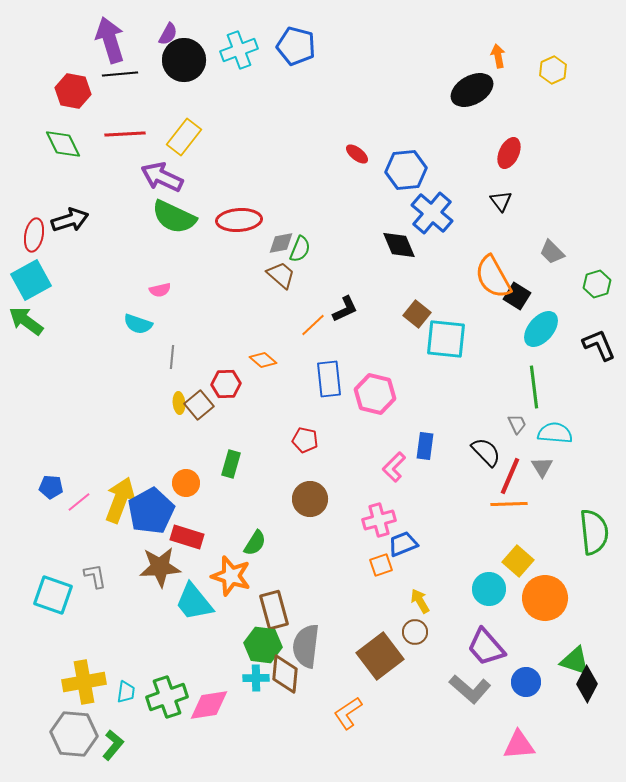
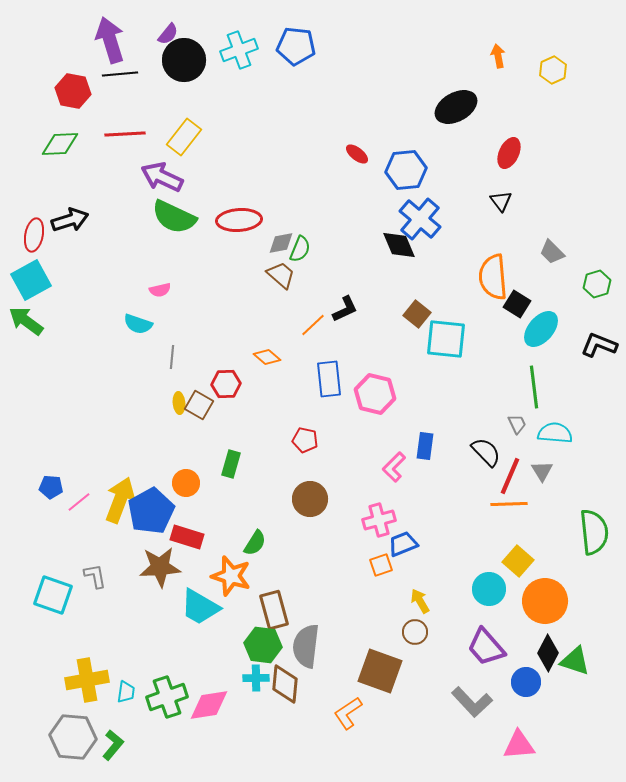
purple semicircle at (168, 34): rotated 10 degrees clockwise
blue pentagon at (296, 46): rotated 9 degrees counterclockwise
black ellipse at (472, 90): moved 16 px left, 17 px down
green diamond at (63, 144): moved 3 px left; rotated 66 degrees counterclockwise
blue cross at (432, 213): moved 12 px left, 6 px down
orange semicircle at (493, 277): rotated 24 degrees clockwise
black square at (517, 296): moved 8 px down
black L-shape at (599, 345): rotated 45 degrees counterclockwise
orange diamond at (263, 360): moved 4 px right, 3 px up
brown square at (199, 405): rotated 20 degrees counterclockwise
gray triangle at (542, 467): moved 4 px down
orange circle at (545, 598): moved 3 px down
cyan trapezoid at (194, 602): moved 6 px right, 5 px down; rotated 21 degrees counterclockwise
brown square at (380, 656): moved 15 px down; rotated 33 degrees counterclockwise
brown diamond at (285, 674): moved 10 px down
yellow cross at (84, 682): moved 3 px right, 2 px up
black diamond at (587, 684): moved 39 px left, 31 px up
gray L-shape at (470, 689): moved 2 px right, 13 px down; rotated 6 degrees clockwise
gray hexagon at (74, 734): moved 1 px left, 3 px down
